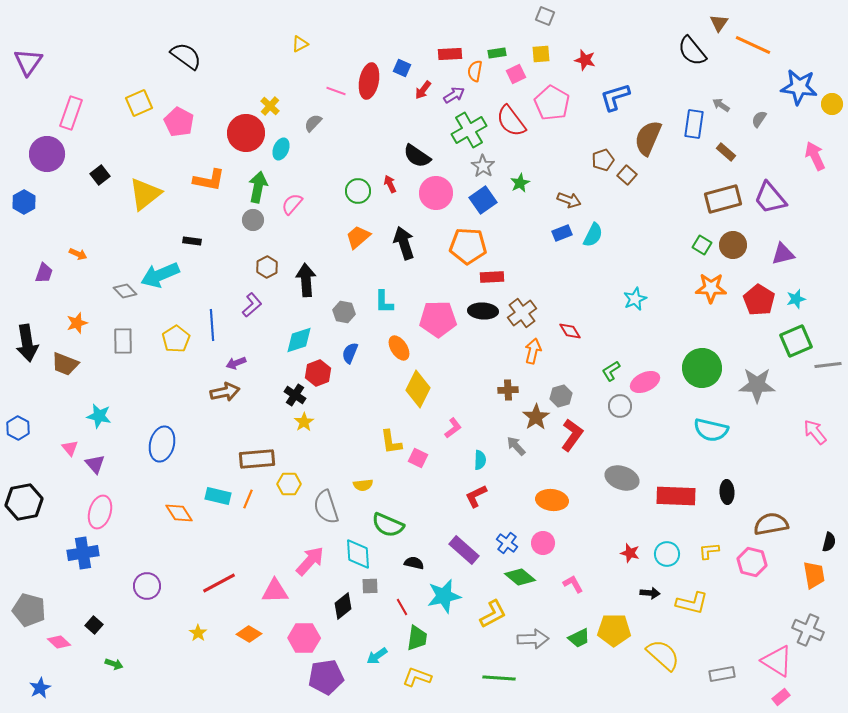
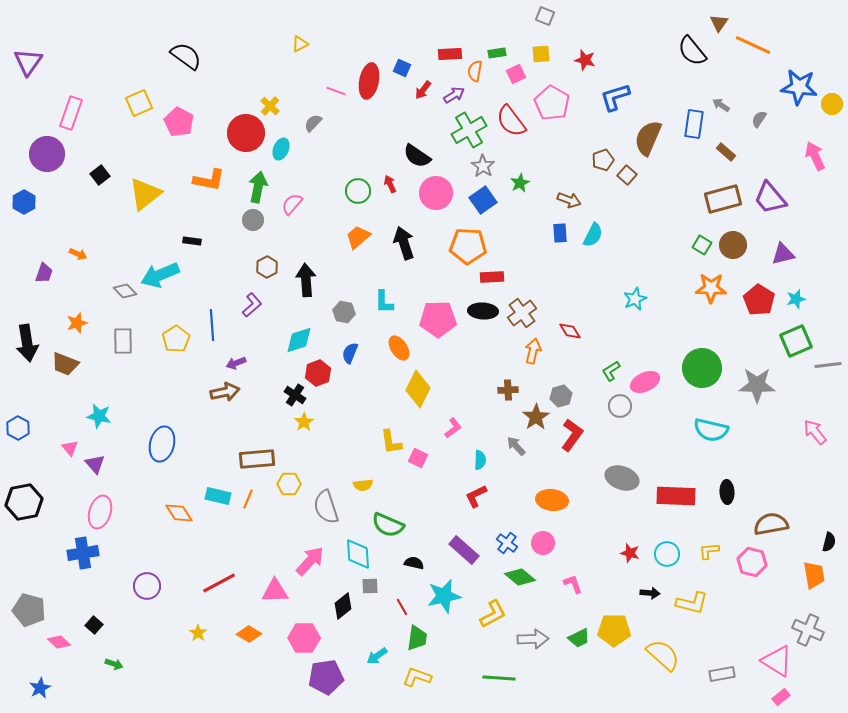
blue rectangle at (562, 233): moved 2 px left; rotated 72 degrees counterclockwise
pink L-shape at (573, 584): rotated 10 degrees clockwise
